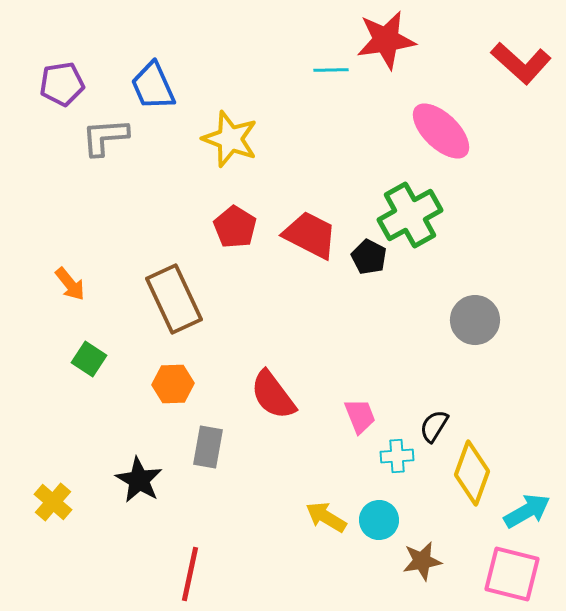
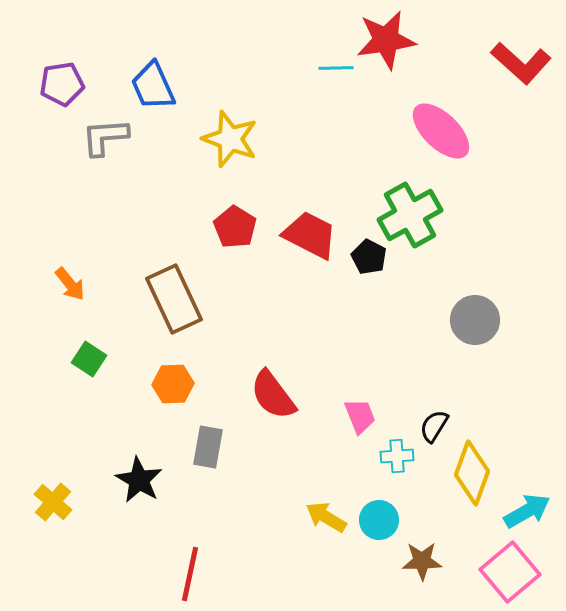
cyan line: moved 5 px right, 2 px up
brown star: rotated 9 degrees clockwise
pink square: moved 2 px left, 2 px up; rotated 36 degrees clockwise
